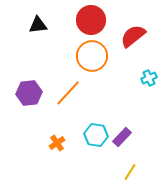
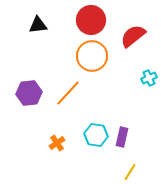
purple rectangle: rotated 30 degrees counterclockwise
